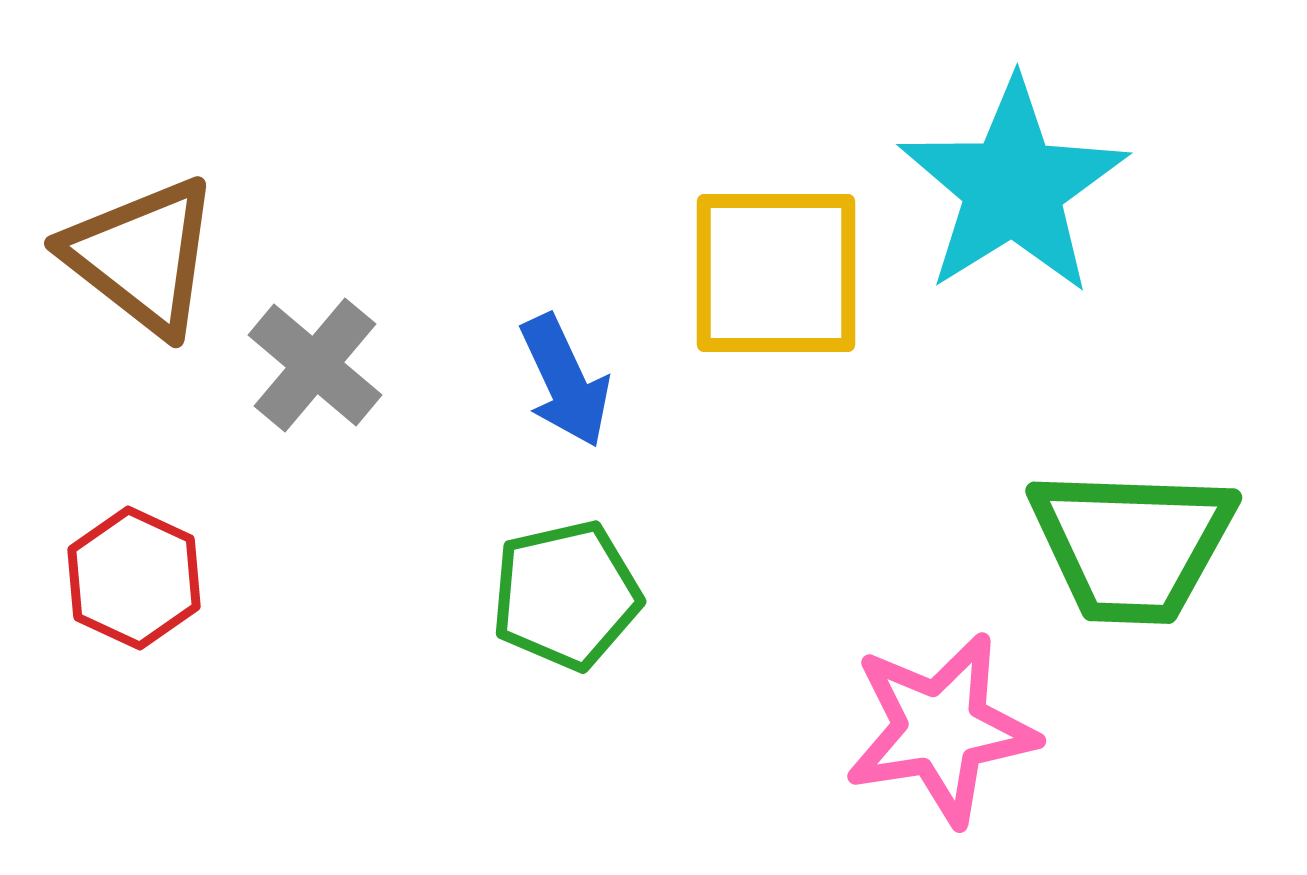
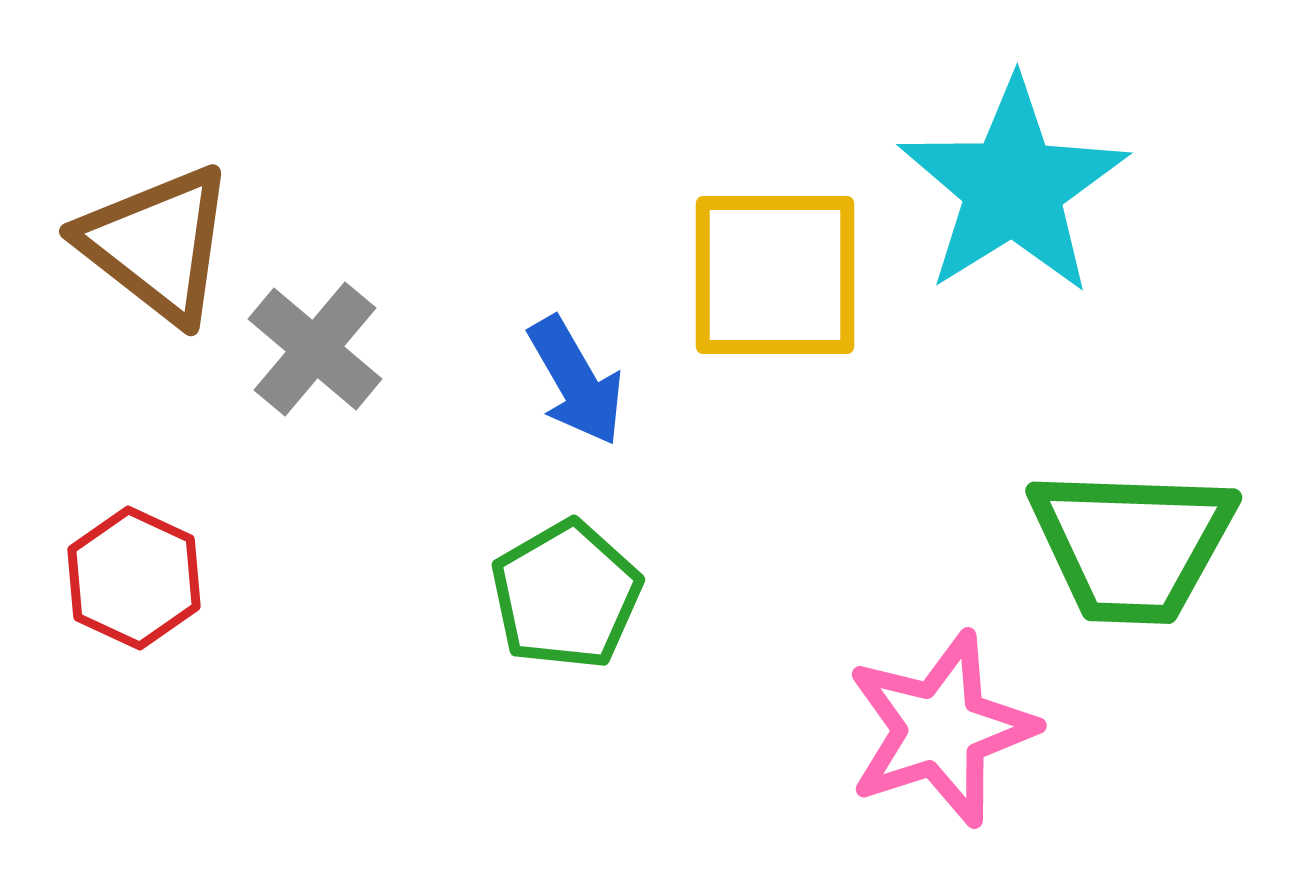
brown triangle: moved 15 px right, 12 px up
yellow square: moved 1 px left, 2 px down
gray cross: moved 16 px up
blue arrow: moved 11 px right; rotated 5 degrees counterclockwise
green pentagon: rotated 17 degrees counterclockwise
pink star: rotated 9 degrees counterclockwise
